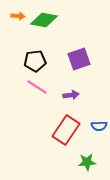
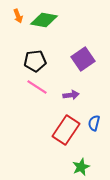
orange arrow: rotated 64 degrees clockwise
purple square: moved 4 px right; rotated 15 degrees counterclockwise
blue semicircle: moved 5 px left, 3 px up; rotated 105 degrees clockwise
green star: moved 6 px left, 5 px down; rotated 18 degrees counterclockwise
